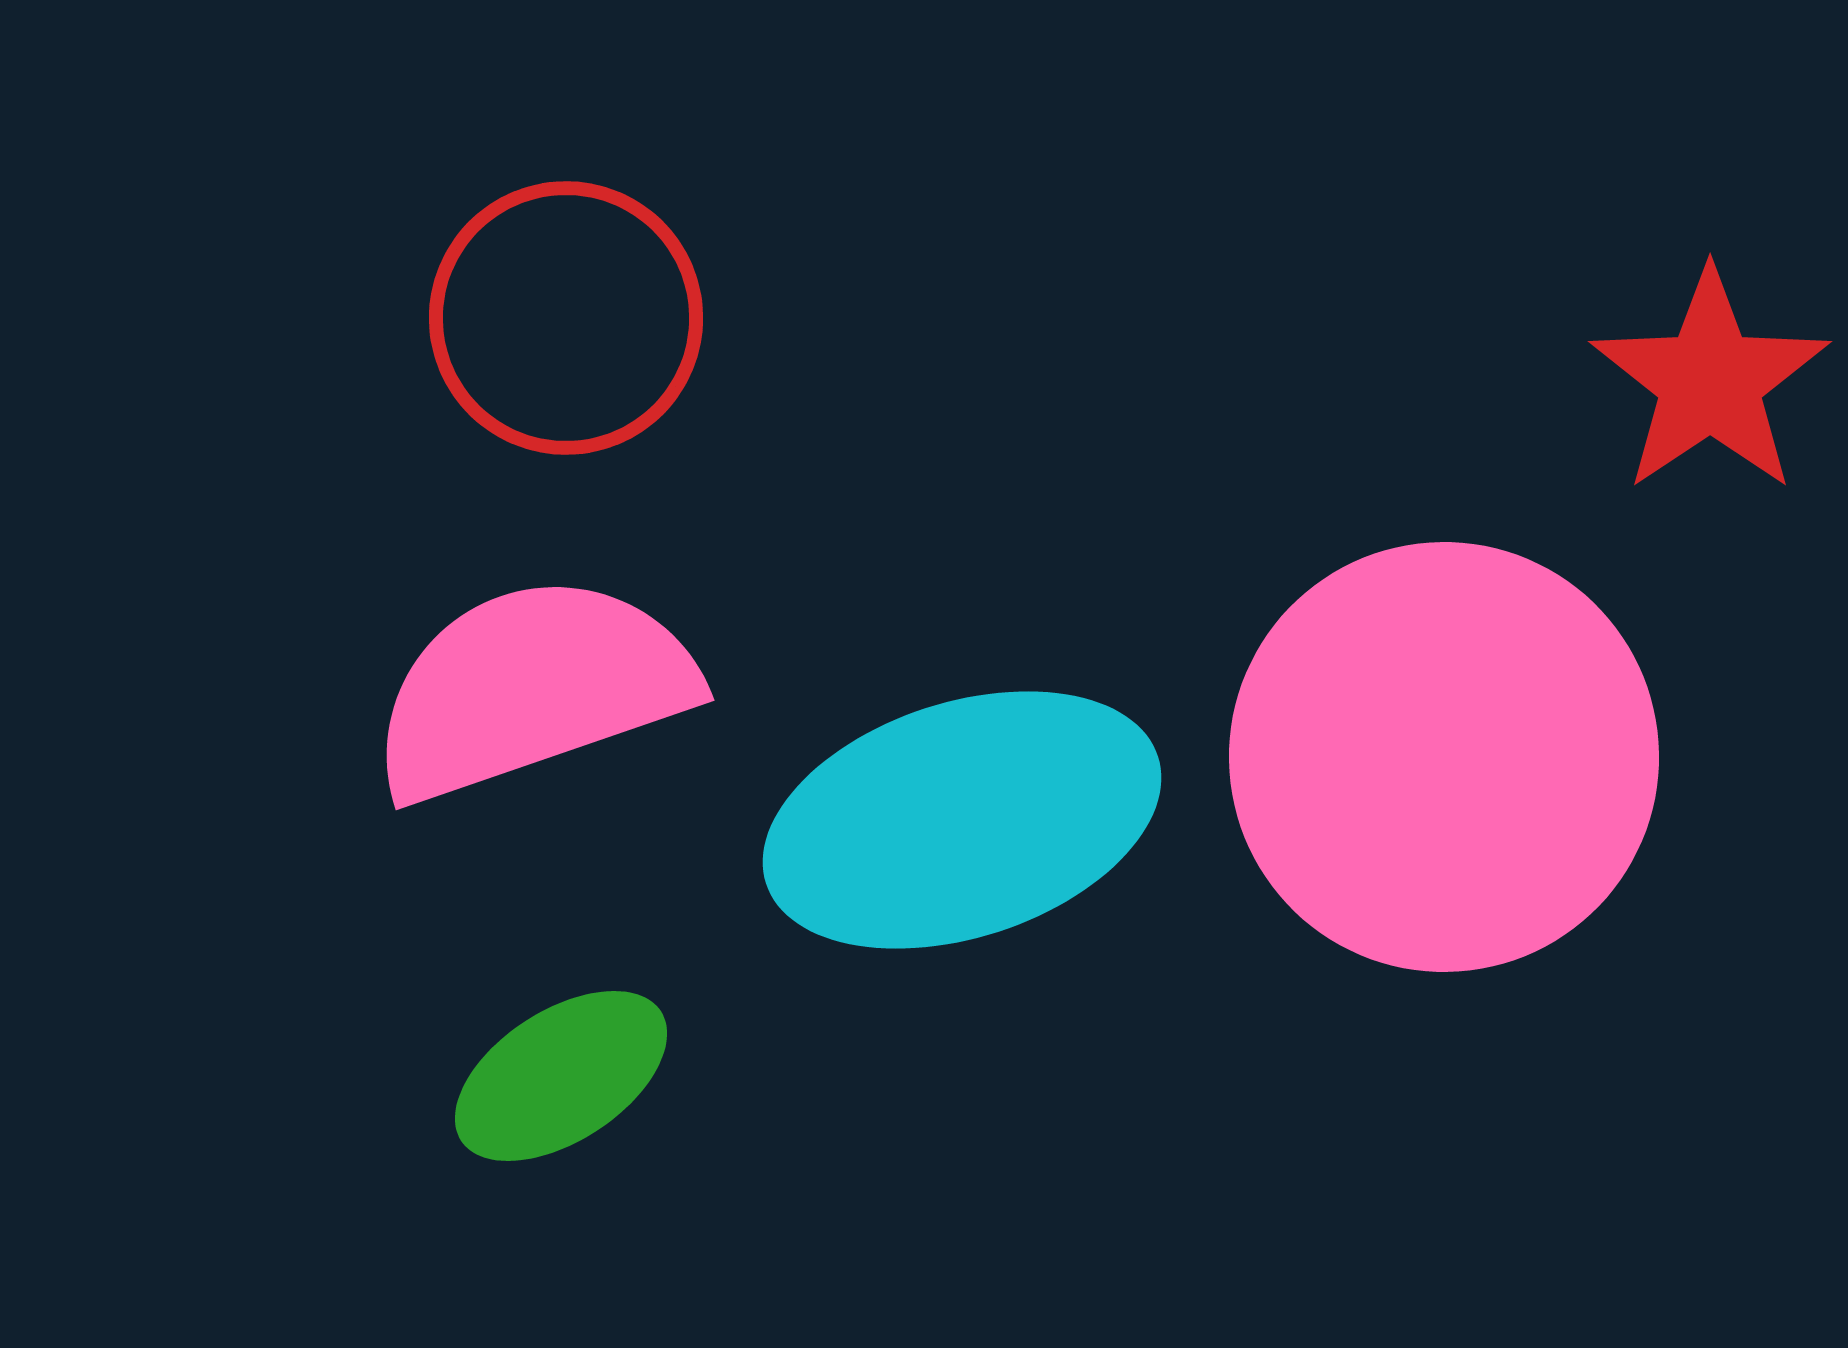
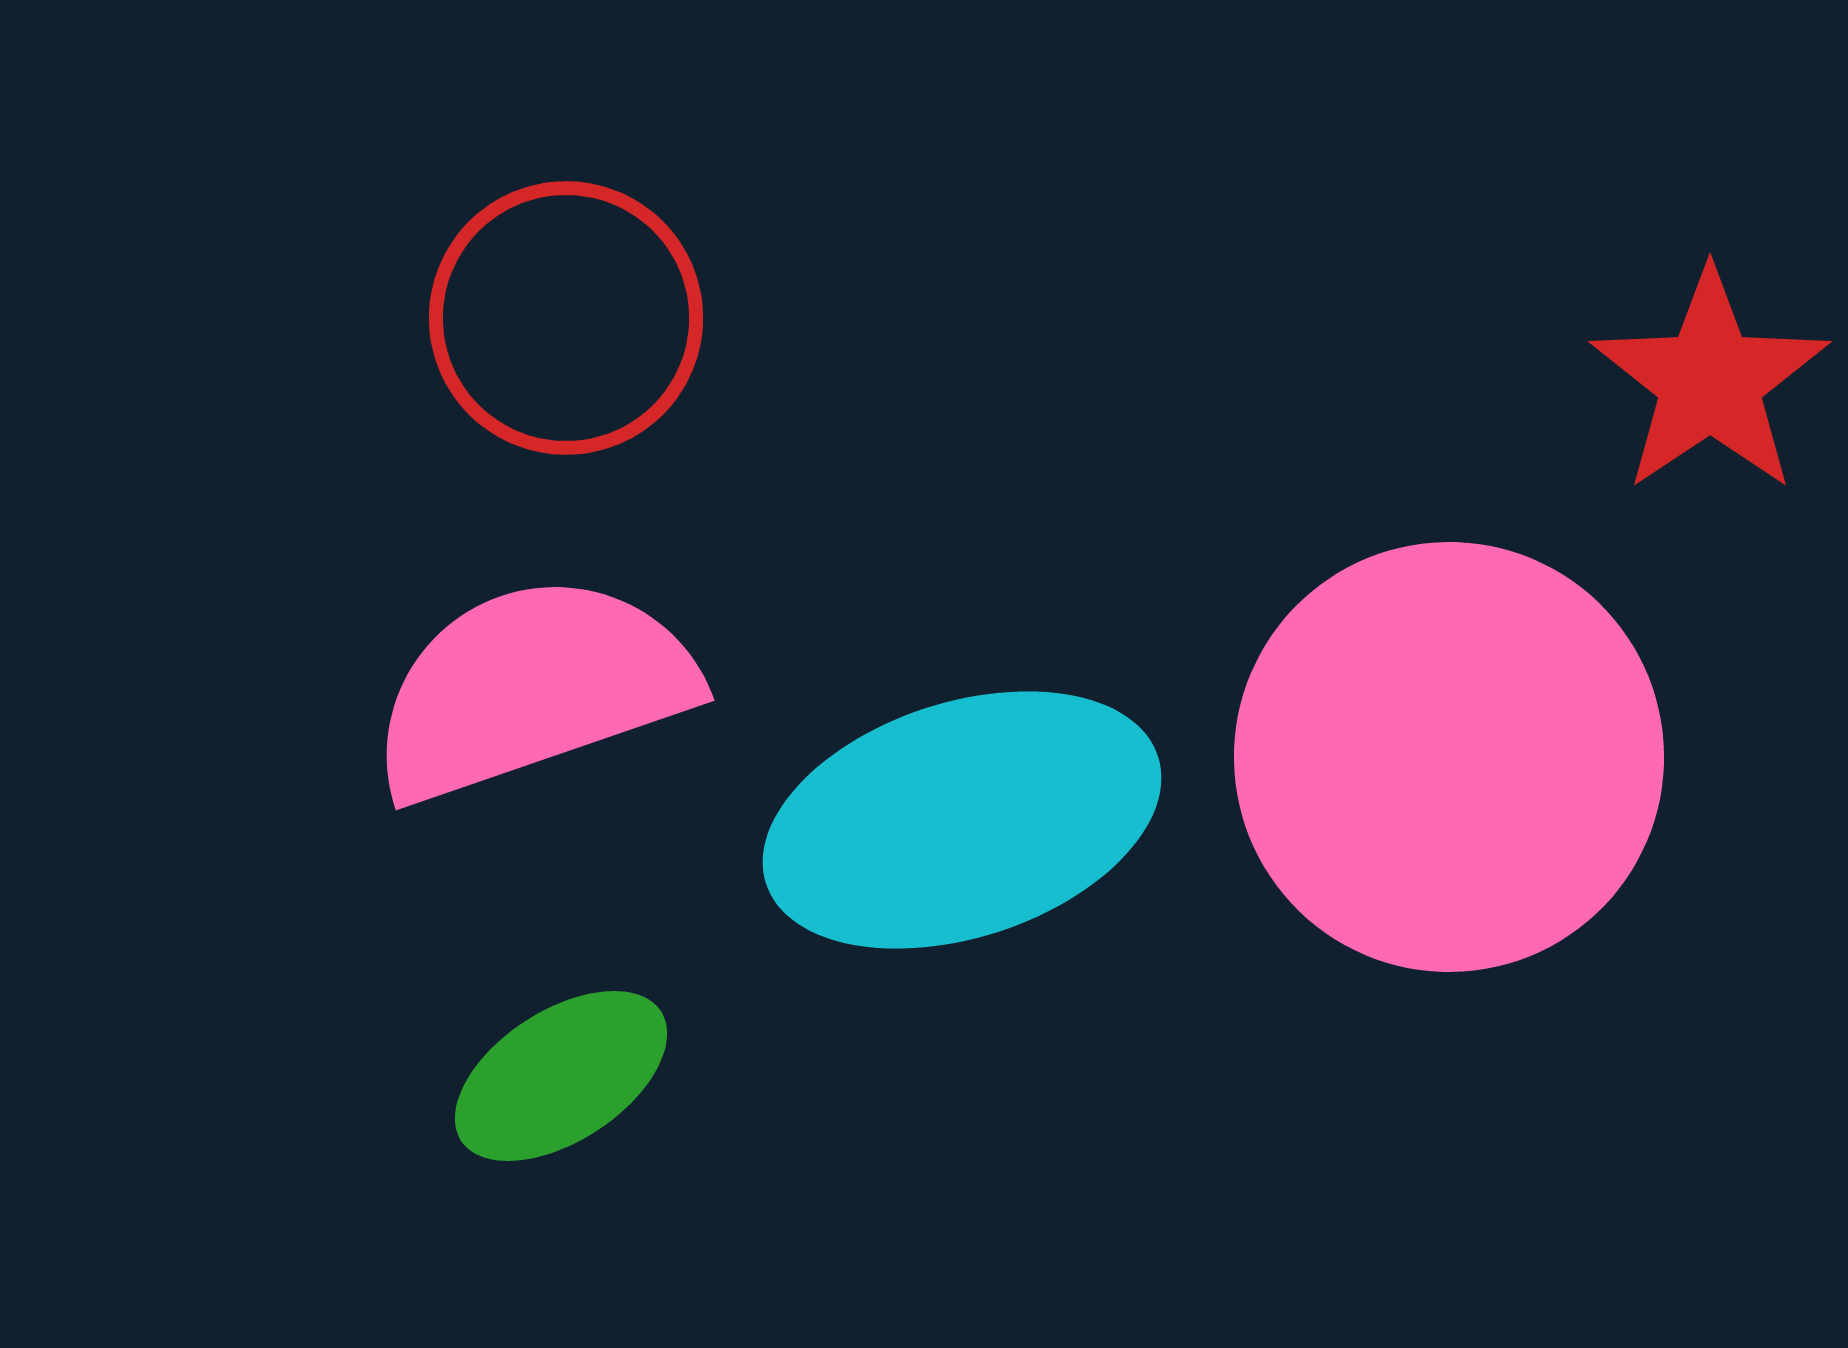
pink circle: moved 5 px right
